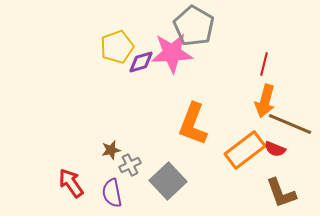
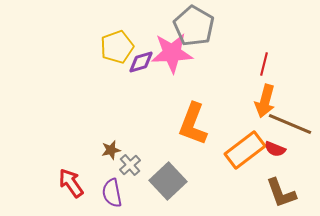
gray cross: rotated 15 degrees counterclockwise
